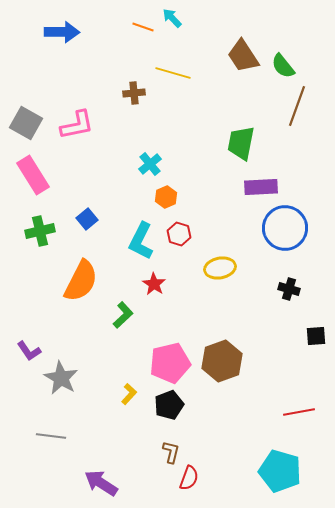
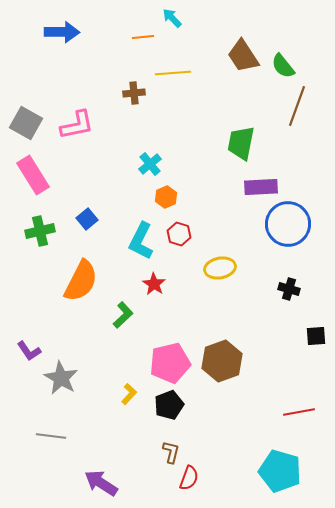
orange line: moved 10 px down; rotated 25 degrees counterclockwise
yellow line: rotated 20 degrees counterclockwise
blue circle: moved 3 px right, 4 px up
